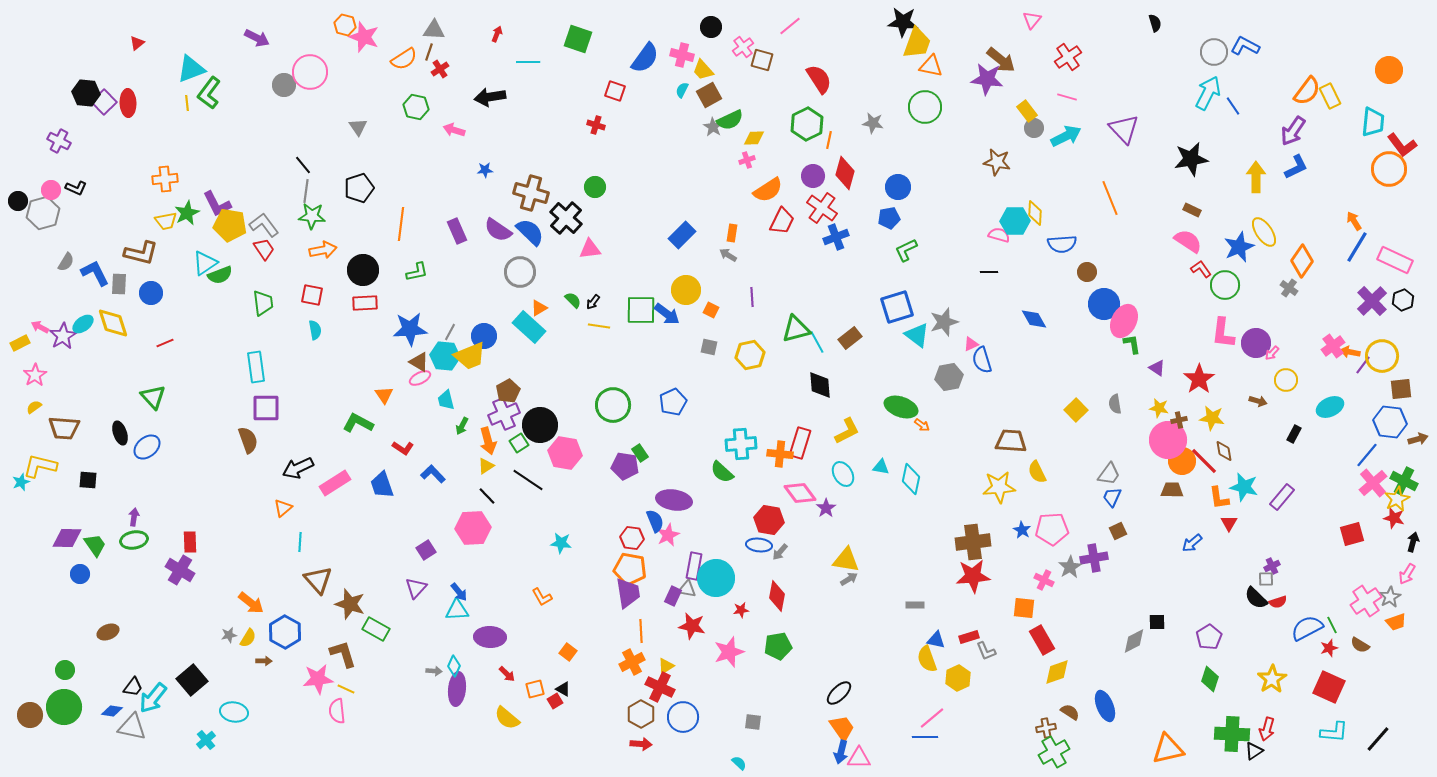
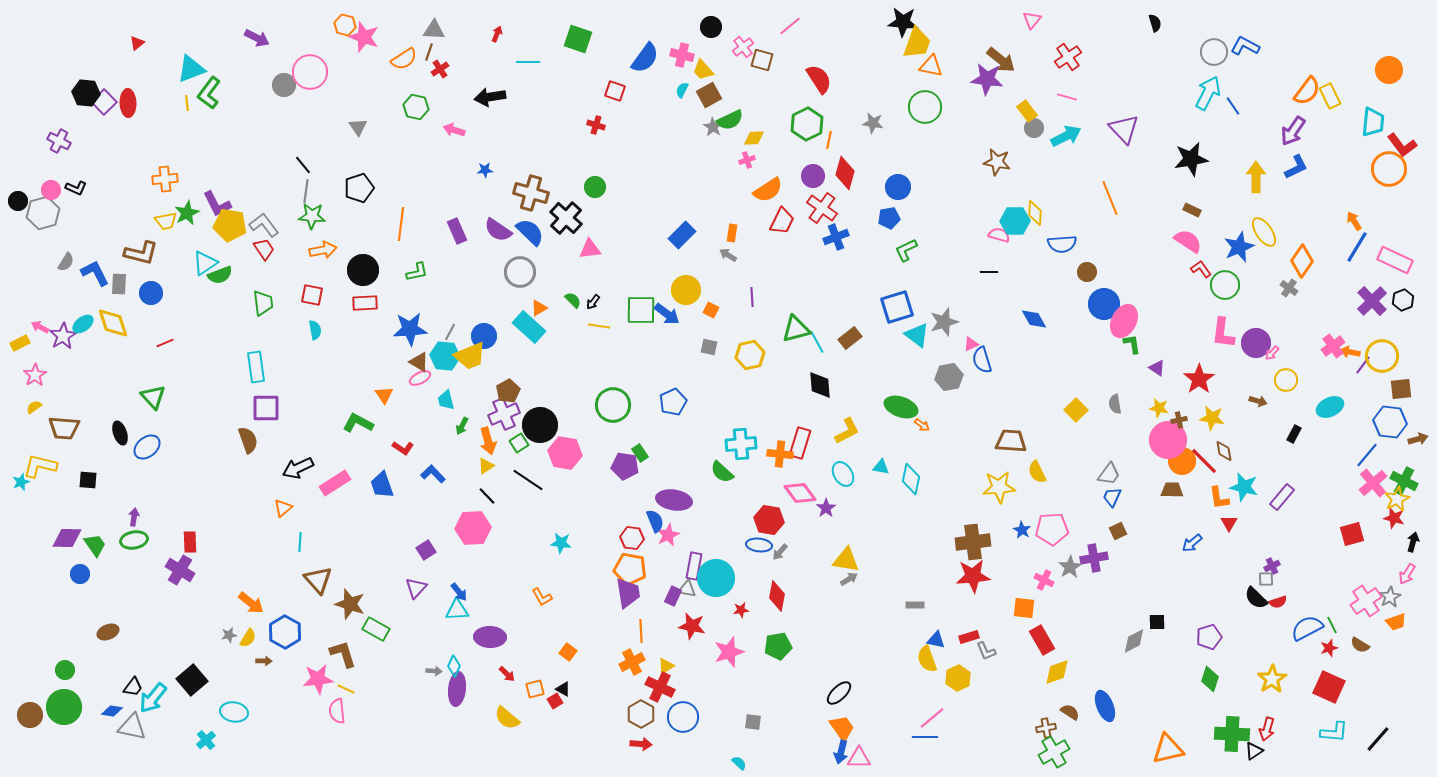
purple pentagon at (1209, 637): rotated 15 degrees clockwise
